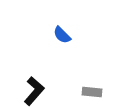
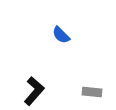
blue semicircle: moved 1 px left
